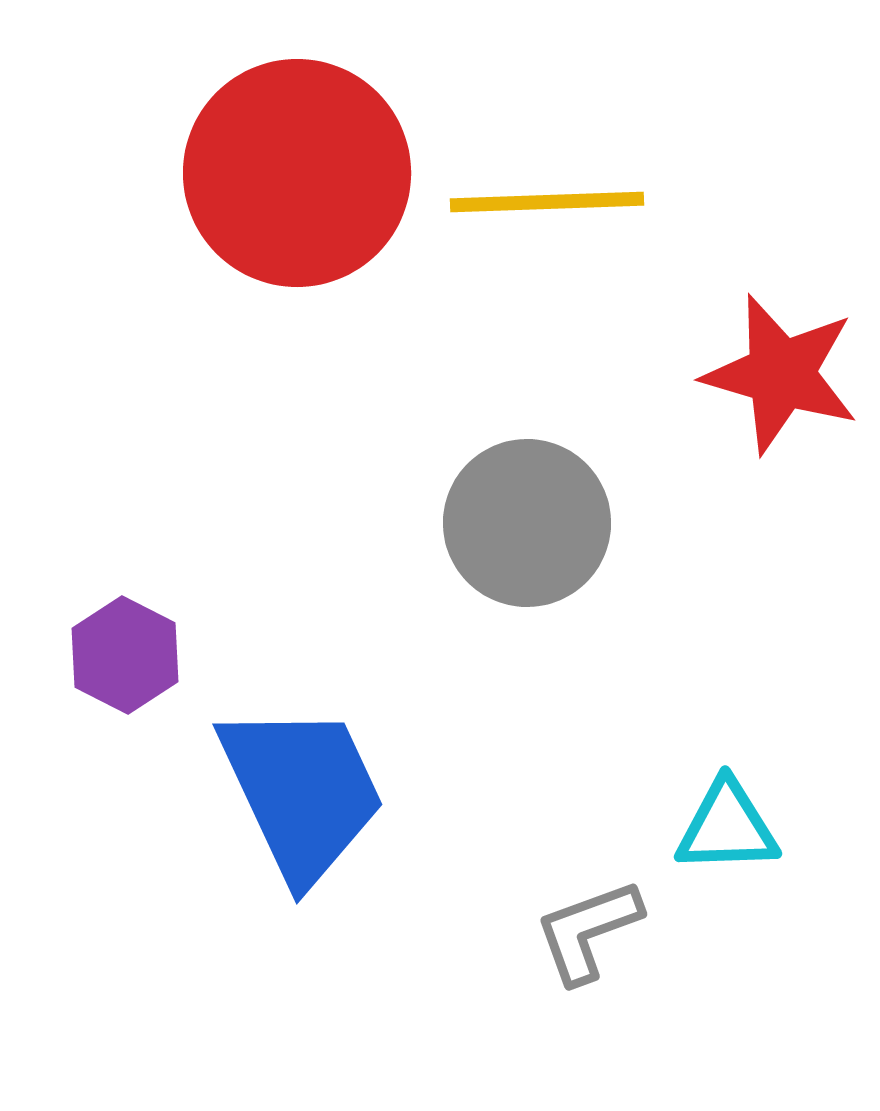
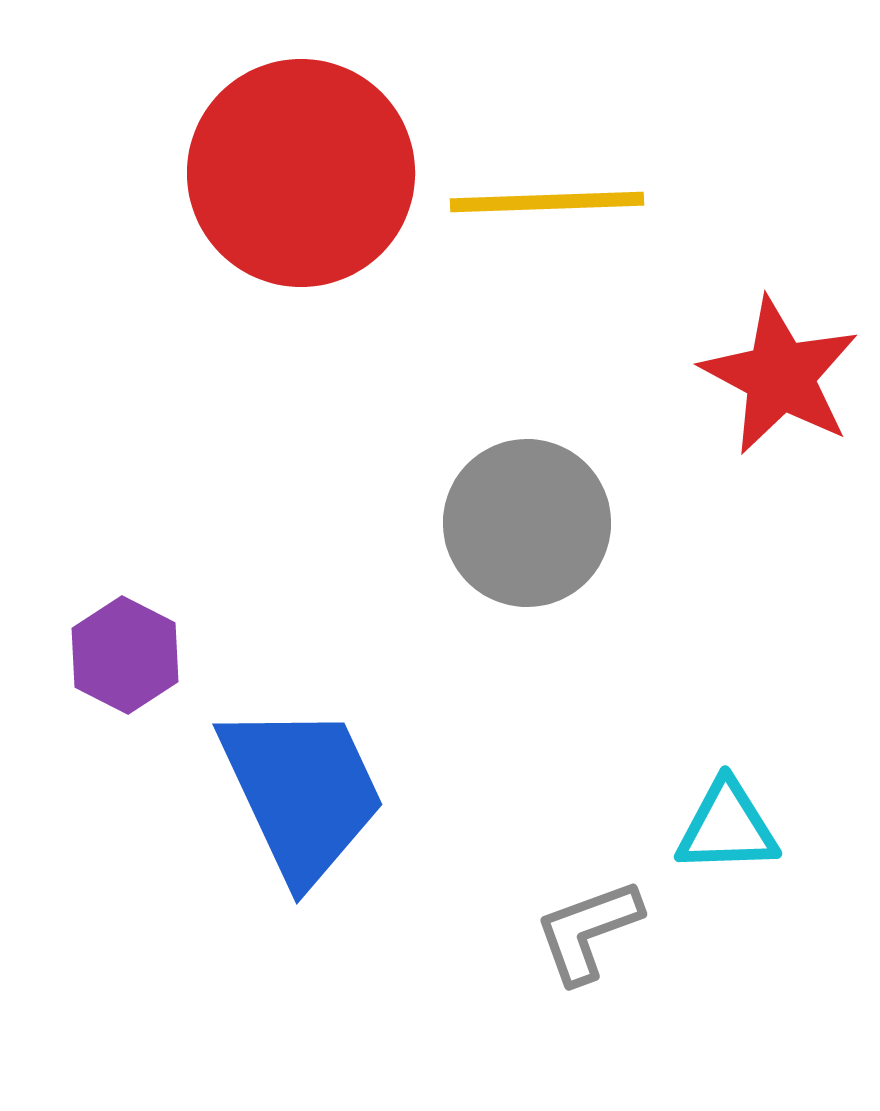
red circle: moved 4 px right
red star: moved 1 px left, 2 px down; rotated 12 degrees clockwise
